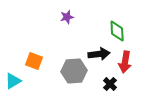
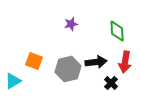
purple star: moved 4 px right, 7 px down
black arrow: moved 3 px left, 8 px down
gray hexagon: moved 6 px left, 2 px up; rotated 10 degrees counterclockwise
black cross: moved 1 px right, 1 px up
